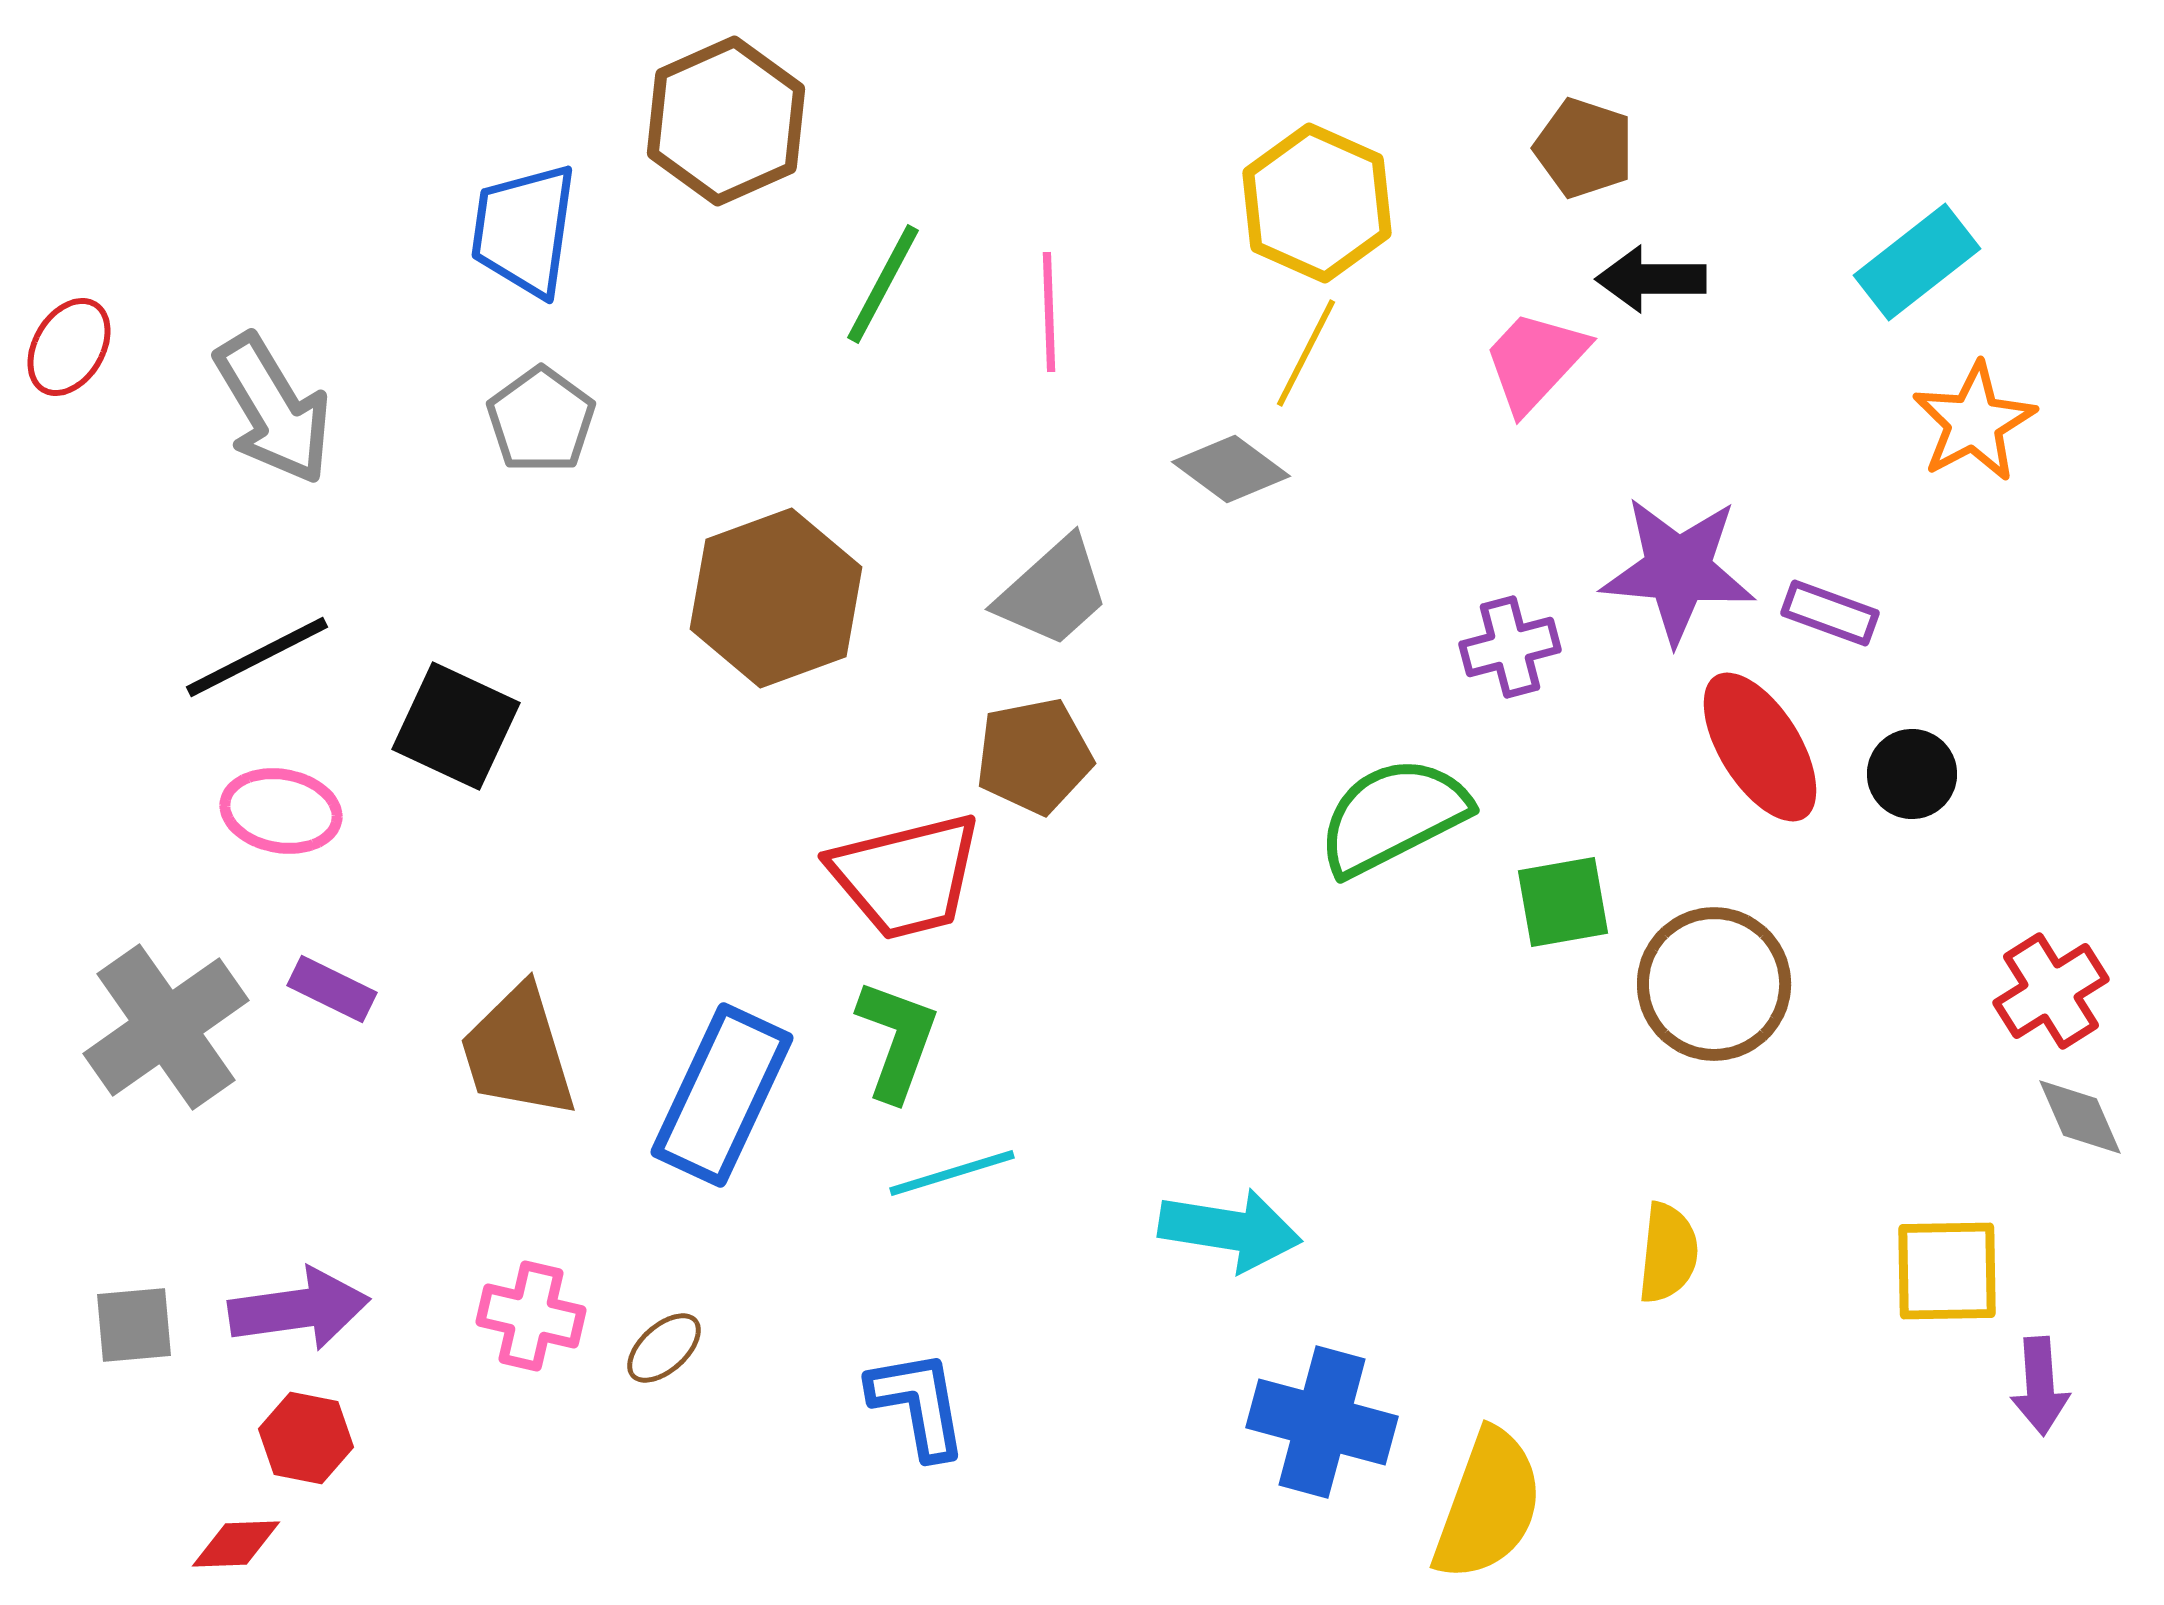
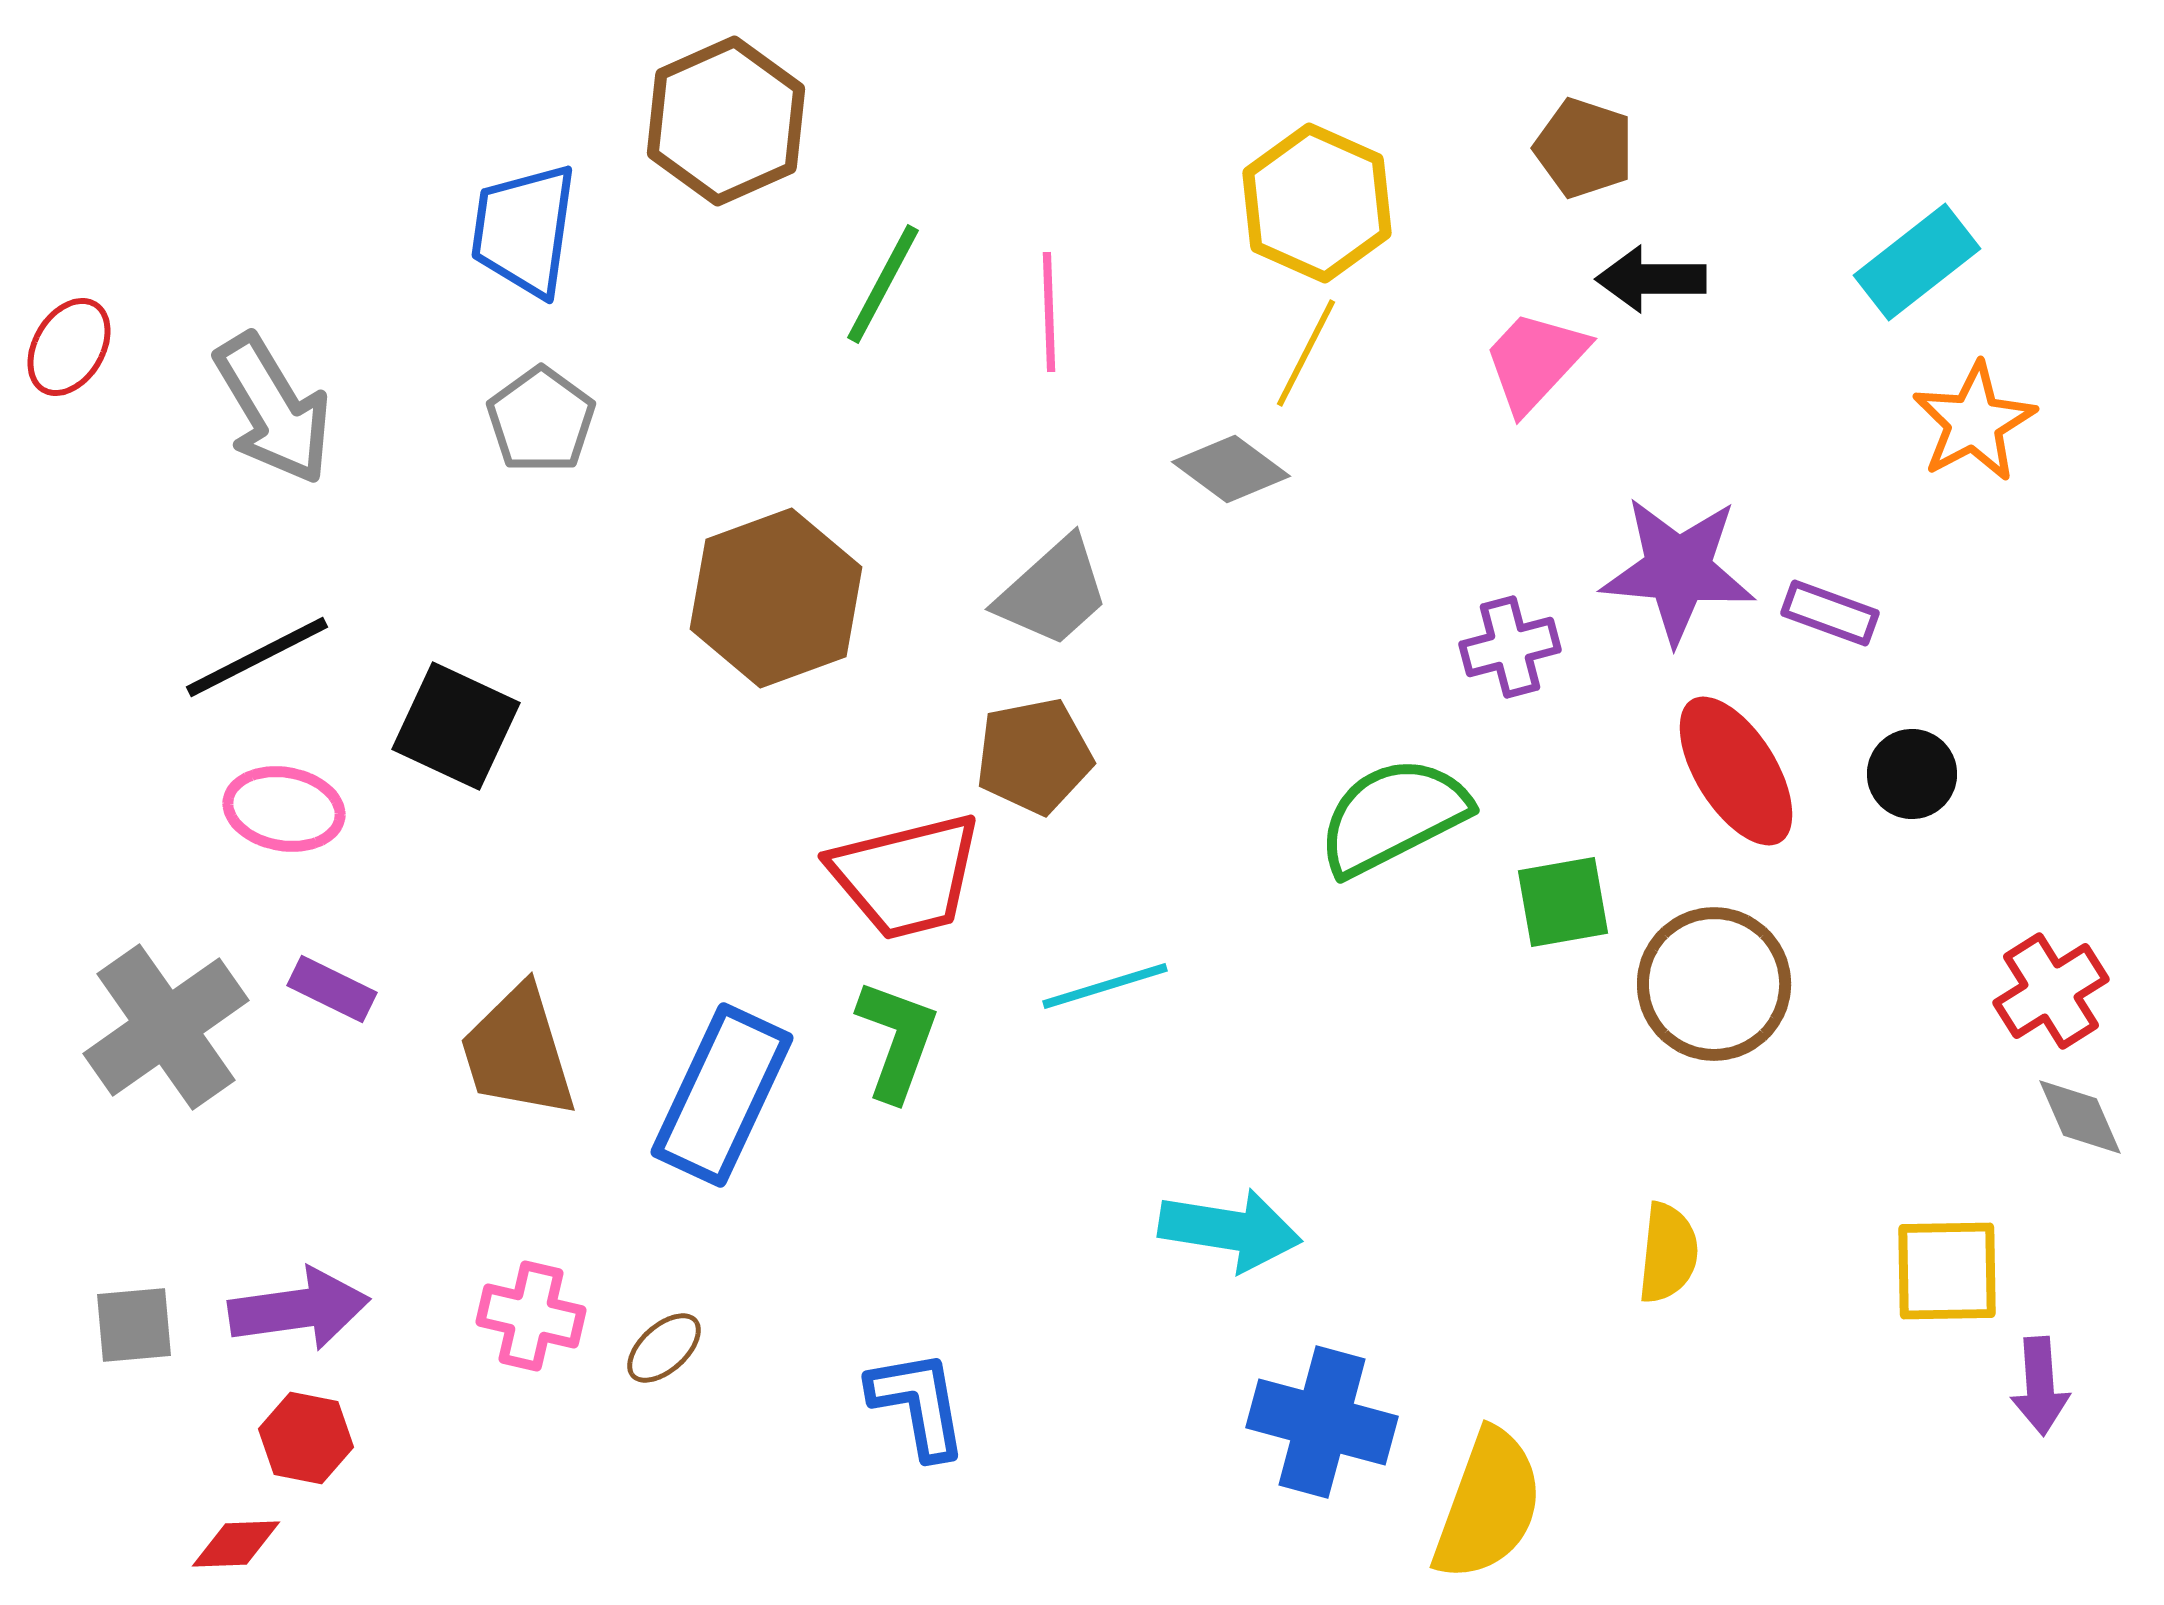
red ellipse at (1760, 747): moved 24 px left, 24 px down
pink ellipse at (281, 811): moved 3 px right, 2 px up
cyan line at (952, 1173): moved 153 px right, 187 px up
